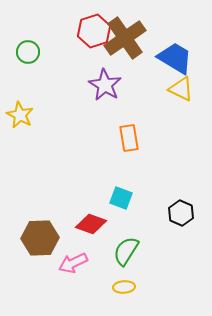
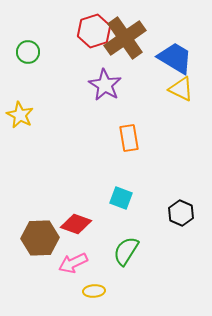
red diamond: moved 15 px left
yellow ellipse: moved 30 px left, 4 px down
